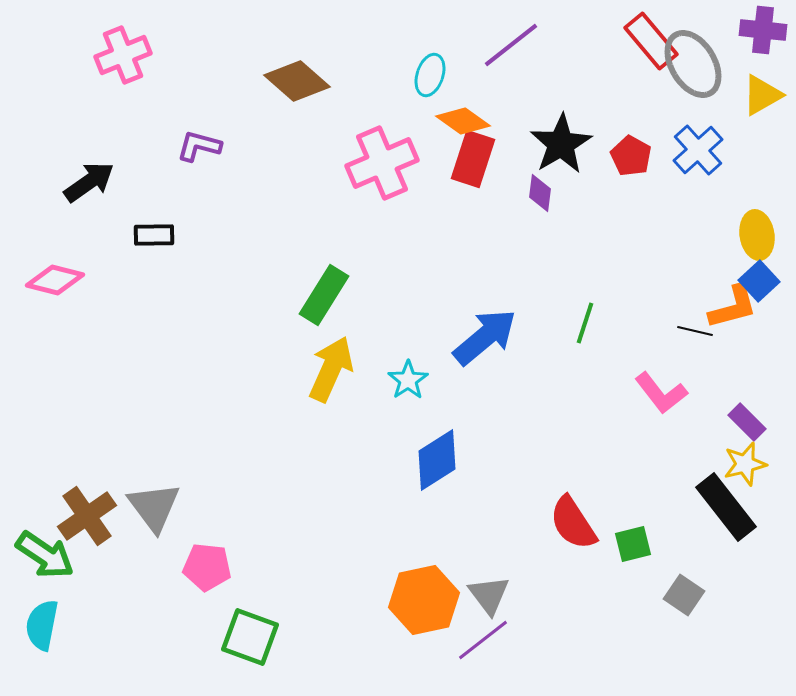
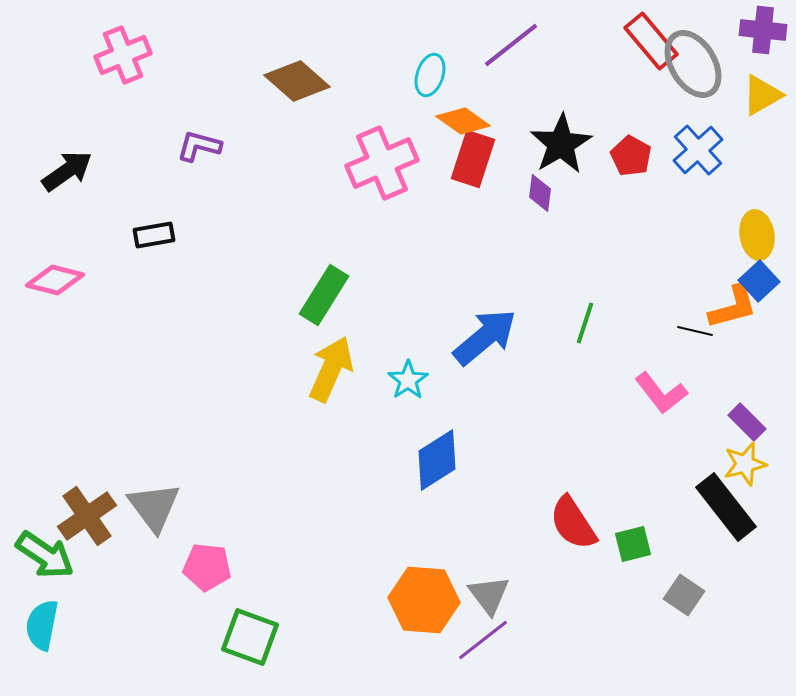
black arrow at (89, 182): moved 22 px left, 11 px up
black rectangle at (154, 235): rotated 9 degrees counterclockwise
orange hexagon at (424, 600): rotated 16 degrees clockwise
